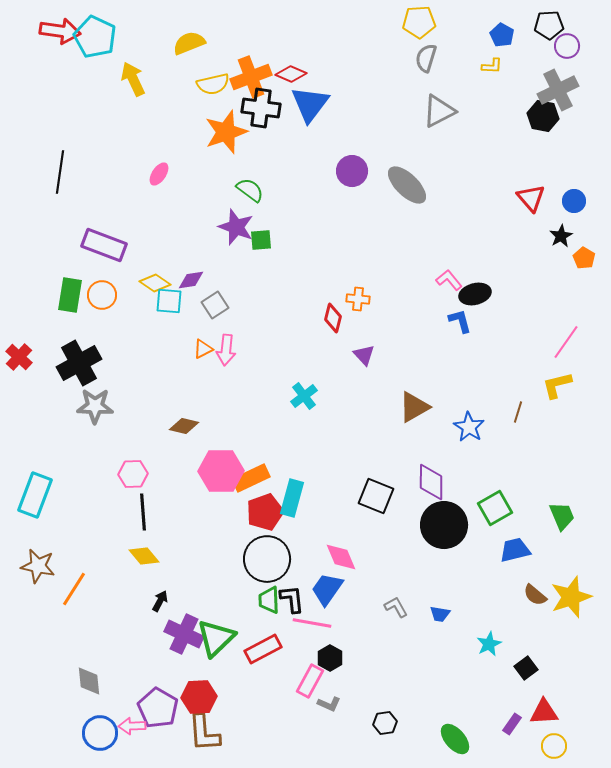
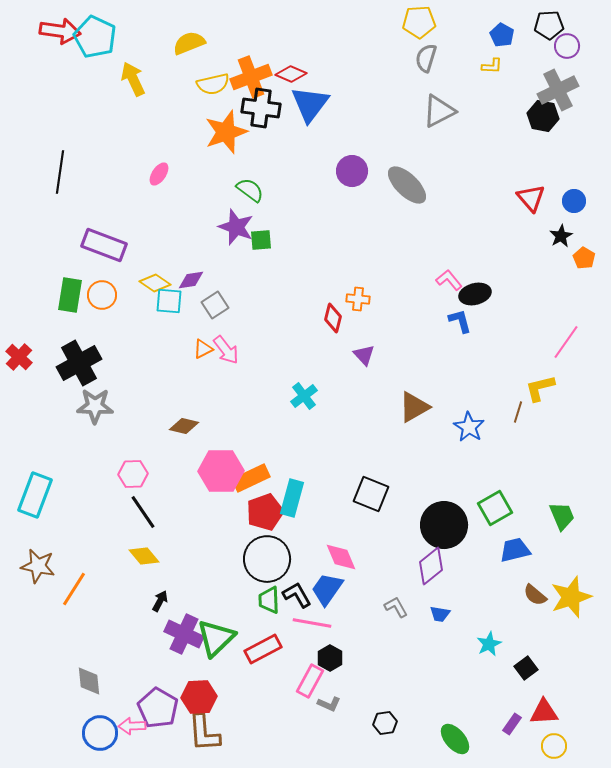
pink arrow at (226, 350): rotated 44 degrees counterclockwise
yellow L-shape at (557, 385): moved 17 px left, 3 px down
purple diamond at (431, 482): moved 84 px down; rotated 51 degrees clockwise
black square at (376, 496): moved 5 px left, 2 px up
black line at (143, 512): rotated 30 degrees counterclockwise
black L-shape at (292, 599): moved 5 px right, 4 px up; rotated 24 degrees counterclockwise
